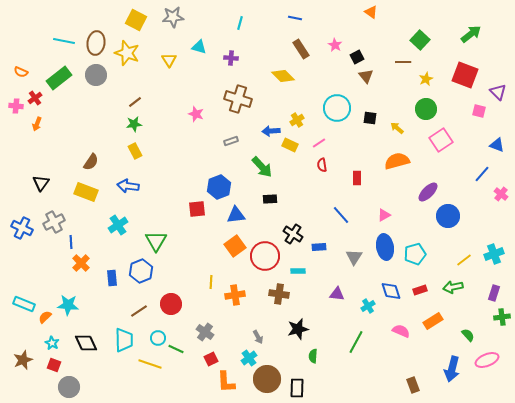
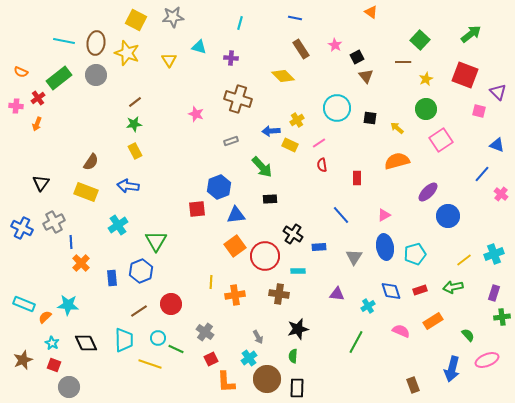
red cross at (35, 98): moved 3 px right
green semicircle at (313, 356): moved 20 px left
